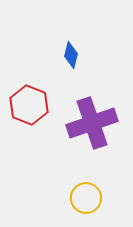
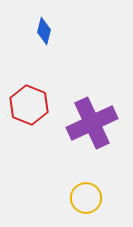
blue diamond: moved 27 px left, 24 px up
purple cross: rotated 6 degrees counterclockwise
